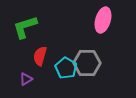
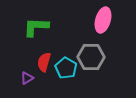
green L-shape: moved 11 px right; rotated 20 degrees clockwise
red semicircle: moved 4 px right, 6 px down
gray hexagon: moved 4 px right, 6 px up
purple triangle: moved 1 px right, 1 px up
